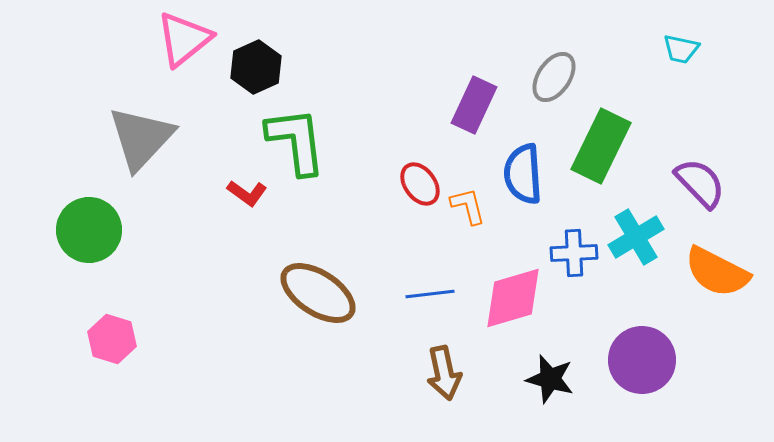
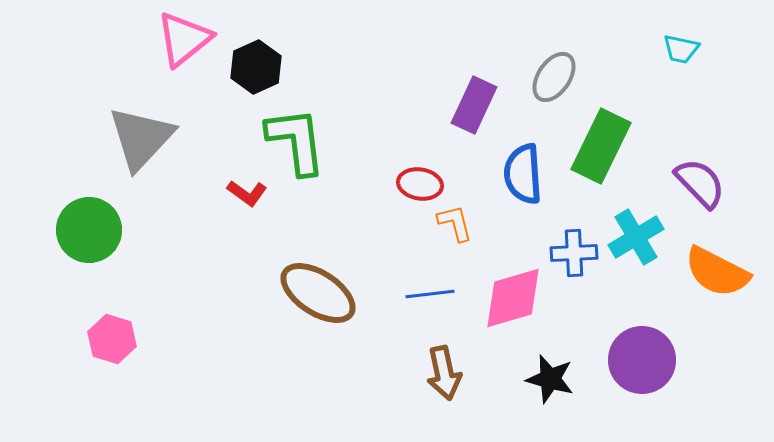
red ellipse: rotated 45 degrees counterclockwise
orange L-shape: moved 13 px left, 17 px down
